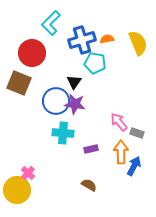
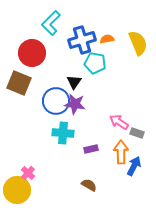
pink arrow: rotated 18 degrees counterclockwise
